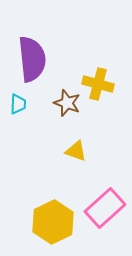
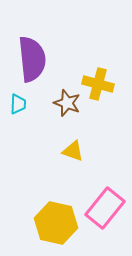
yellow triangle: moved 3 px left
pink rectangle: rotated 9 degrees counterclockwise
yellow hexagon: moved 3 px right, 1 px down; rotated 21 degrees counterclockwise
